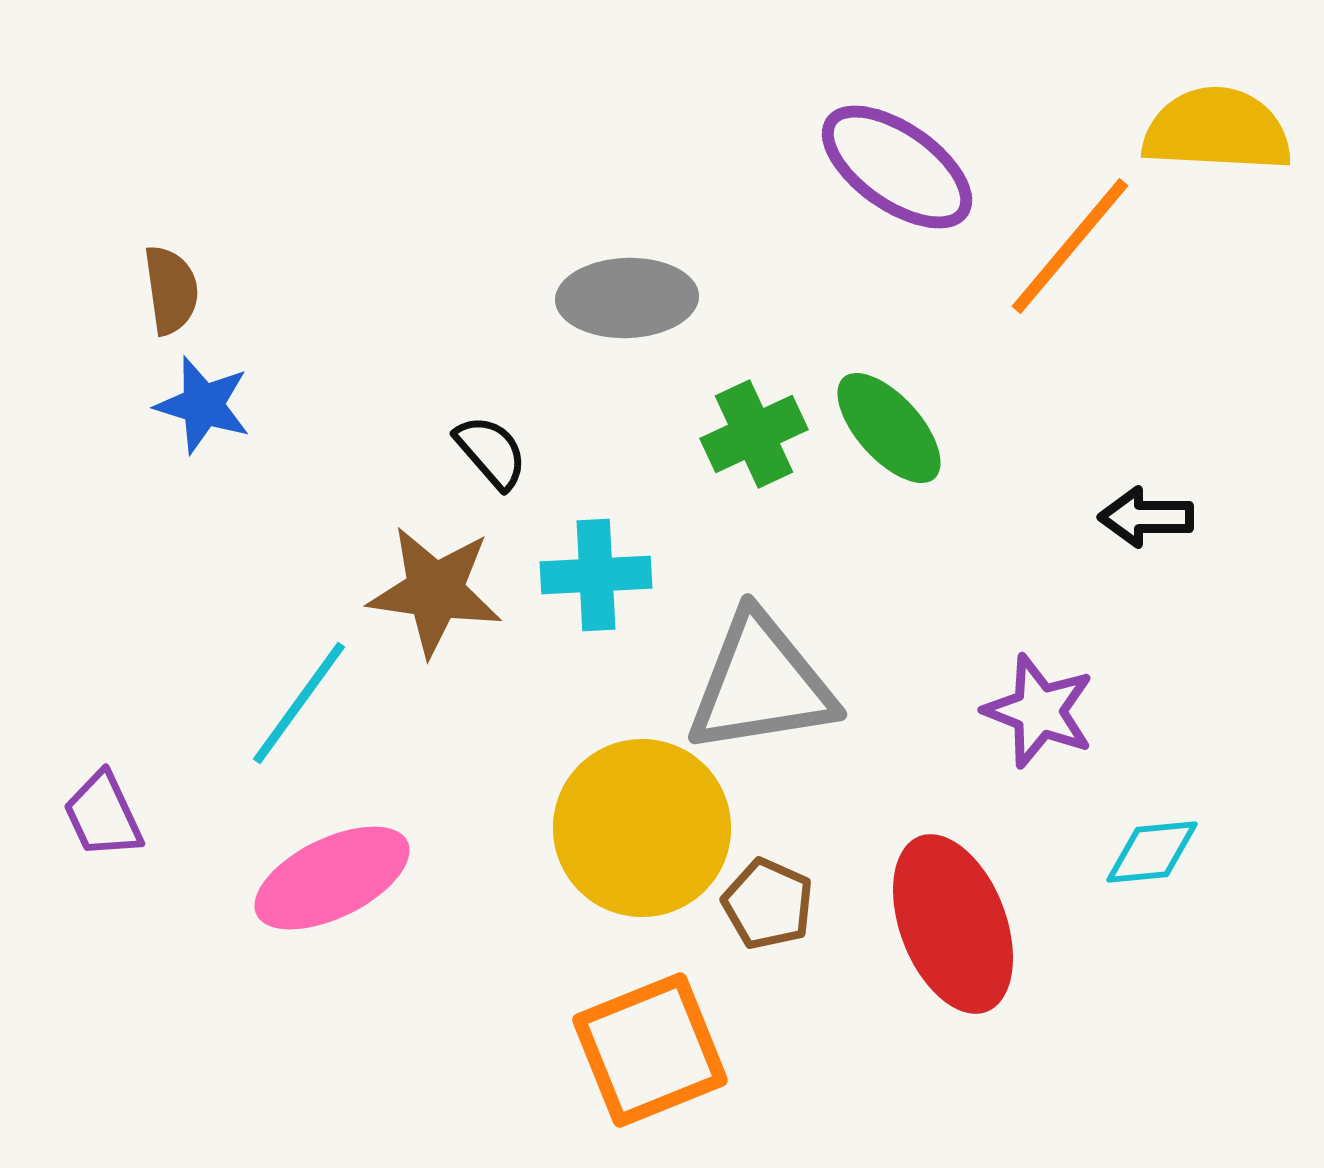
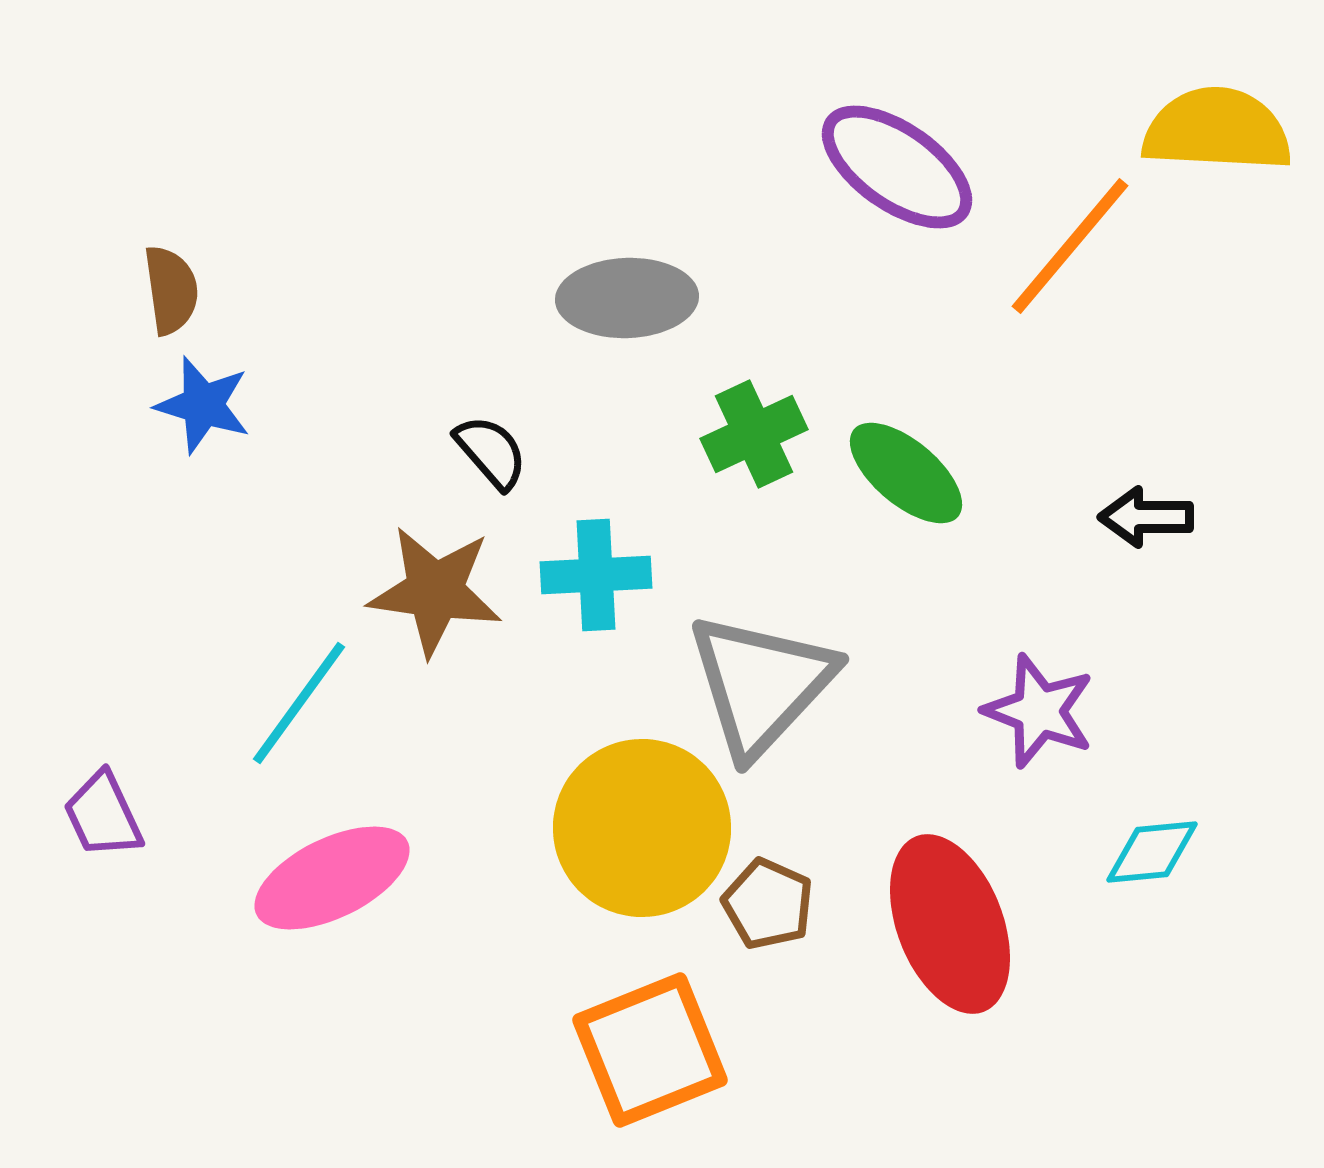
green ellipse: moved 17 px right, 45 px down; rotated 8 degrees counterclockwise
gray triangle: rotated 38 degrees counterclockwise
red ellipse: moved 3 px left
